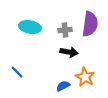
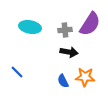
purple semicircle: rotated 25 degrees clockwise
orange star: rotated 24 degrees counterclockwise
blue semicircle: moved 5 px up; rotated 88 degrees counterclockwise
